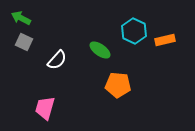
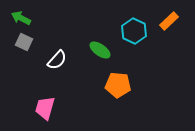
orange rectangle: moved 4 px right, 19 px up; rotated 30 degrees counterclockwise
